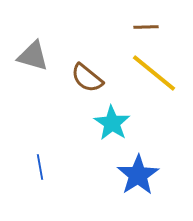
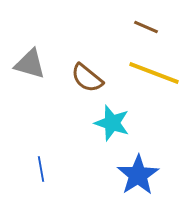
brown line: rotated 25 degrees clockwise
gray triangle: moved 3 px left, 8 px down
yellow line: rotated 18 degrees counterclockwise
cyan star: rotated 15 degrees counterclockwise
blue line: moved 1 px right, 2 px down
